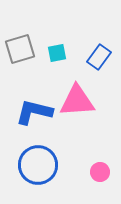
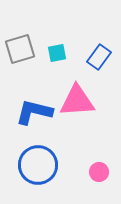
pink circle: moved 1 px left
